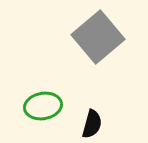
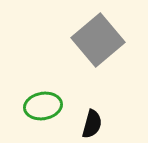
gray square: moved 3 px down
